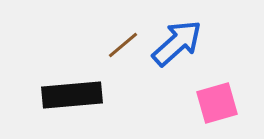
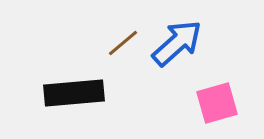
brown line: moved 2 px up
black rectangle: moved 2 px right, 2 px up
